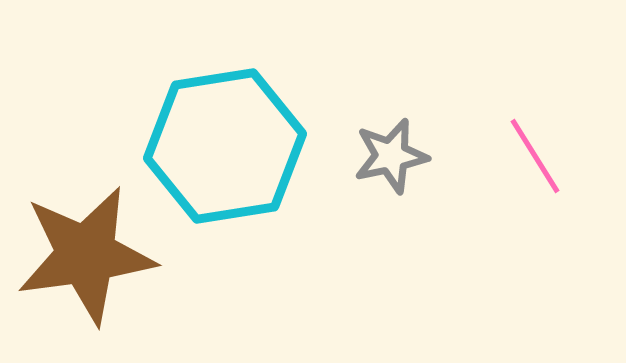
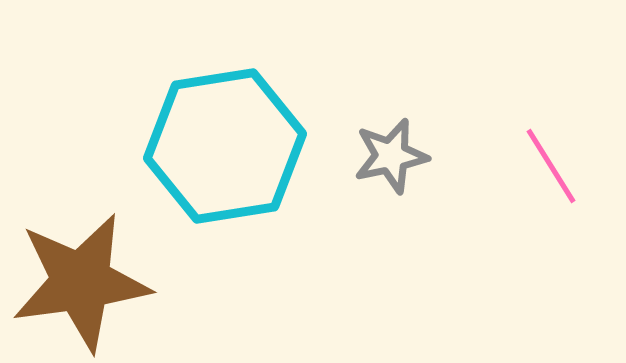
pink line: moved 16 px right, 10 px down
brown star: moved 5 px left, 27 px down
